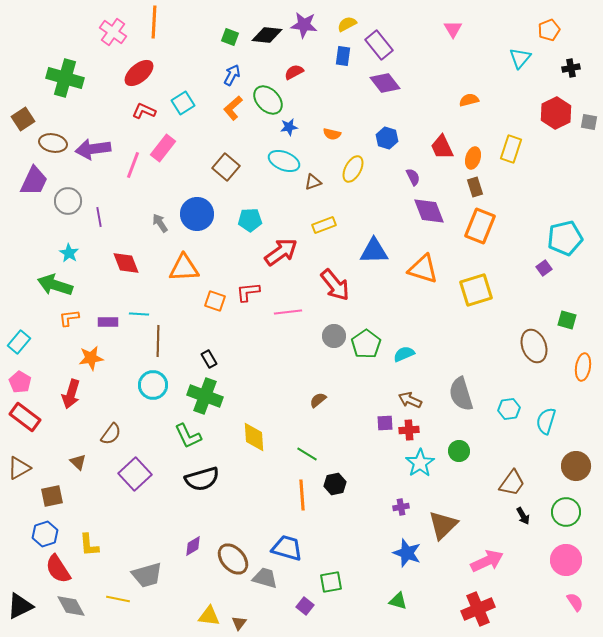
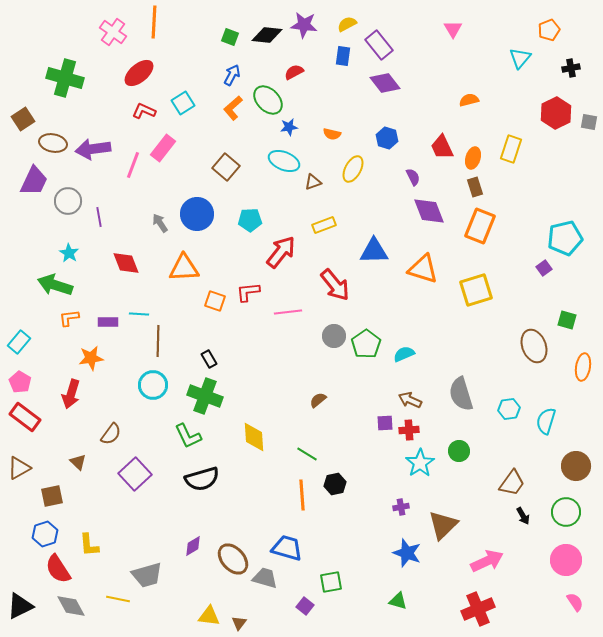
red arrow at (281, 252): rotated 16 degrees counterclockwise
